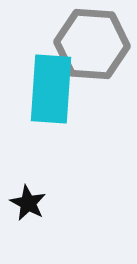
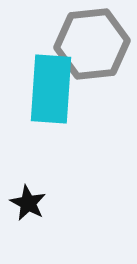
gray hexagon: rotated 10 degrees counterclockwise
